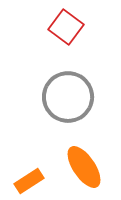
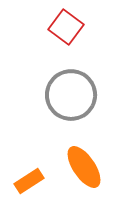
gray circle: moved 3 px right, 2 px up
